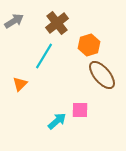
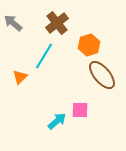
gray arrow: moved 1 px left, 2 px down; rotated 108 degrees counterclockwise
orange triangle: moved 7 px up
